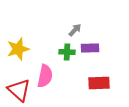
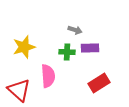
gray arrow: rotated 64 degrees clockwise
yellow star: moved 6 px right, 2 px up
pink semicircle: moved 3 px right; rotated 15 degrees counterclockwise
red rectangle: rotated 30 degrees counterclockwise
